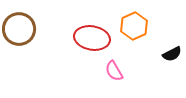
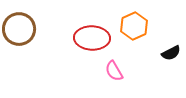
red ellipse: rotated 8 degrees counterclockwise
black semicircle: moved 1 px left, 1 px up
